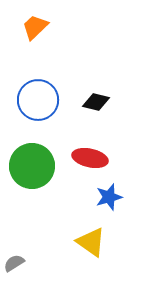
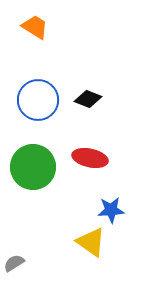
orange trapezoid: rotated 76 degrees clockwise
black diamond: moved 8 px left, 3 px up; rotated 8 degrees clockwise
green circle: moved 1 px right, 1 px down
blue star: moved 2 px right, 13 px down; rotated 12 degrees clockwise
